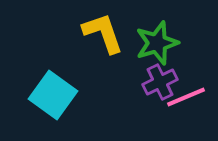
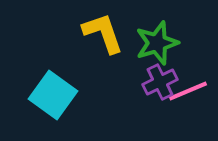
pink line: moved 2 px right, 6 px up
